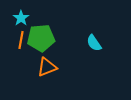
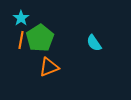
green pentagon: moved 1 px left; rotated 28 degrees counterclockwise
orange triangle: moved 2 px right
